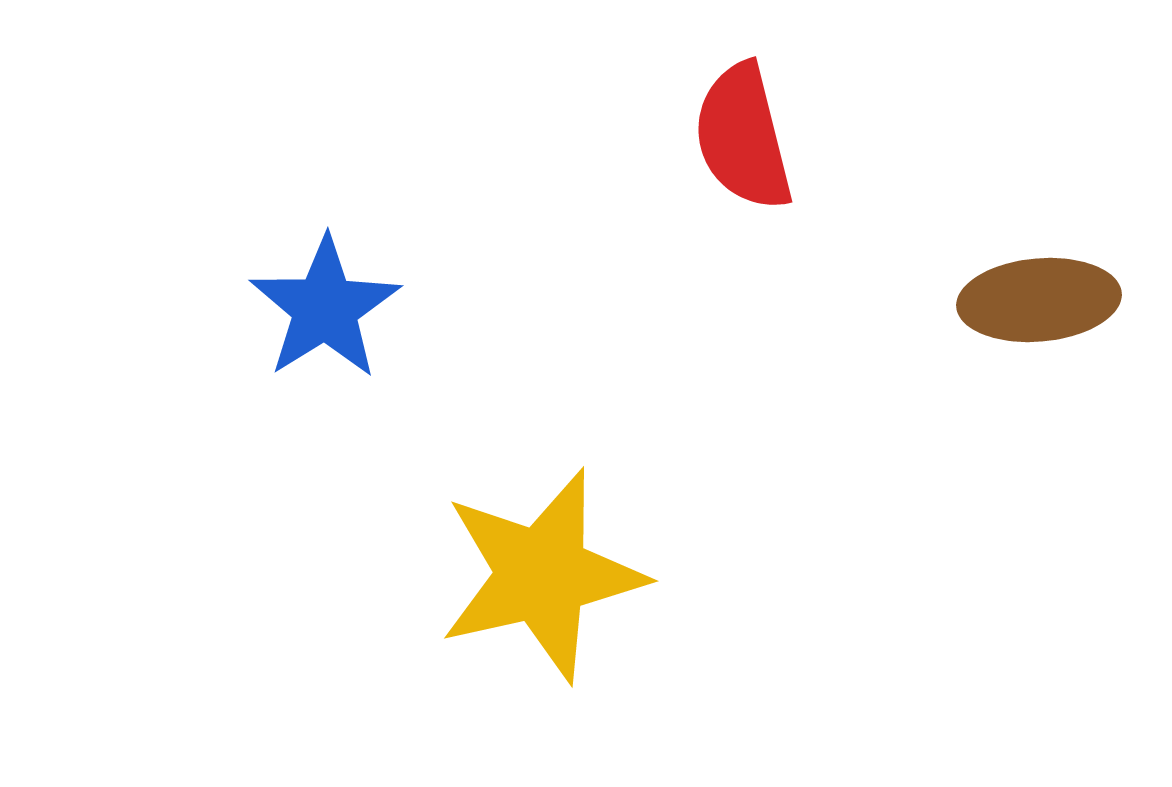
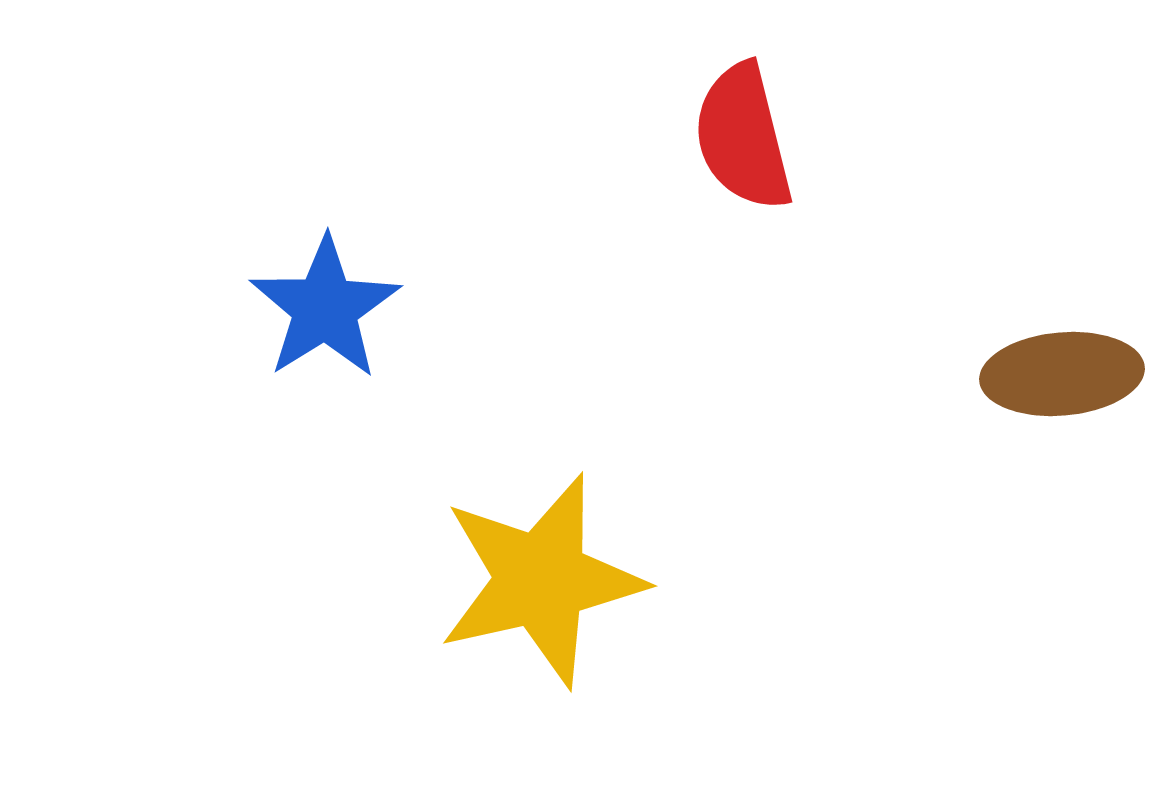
brown ellipse: moved 23 px right, 74 px down
yellow star: moved 1 px left, 5 px down
